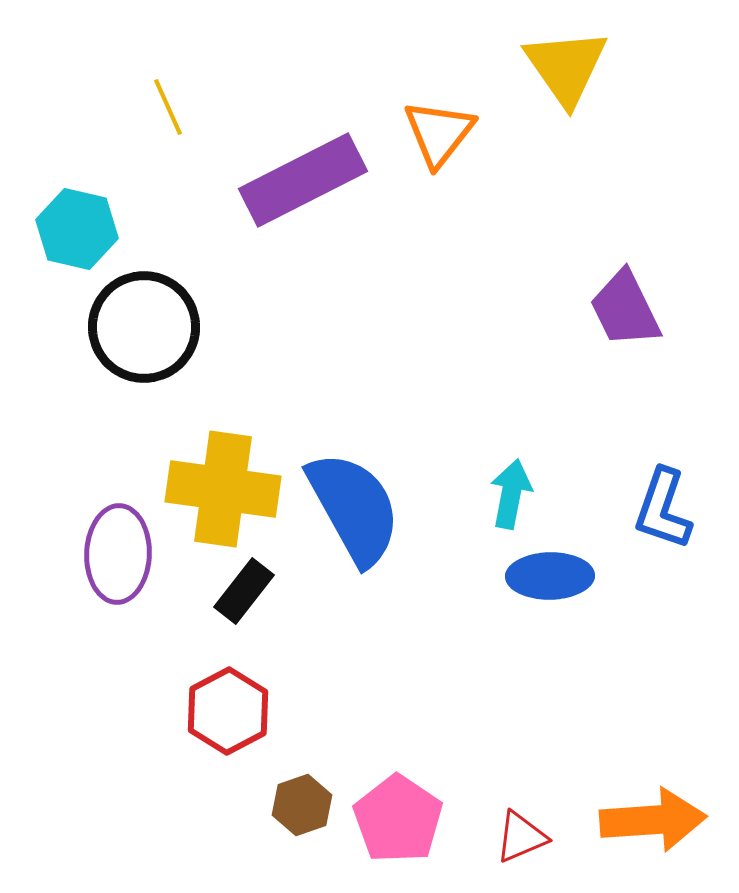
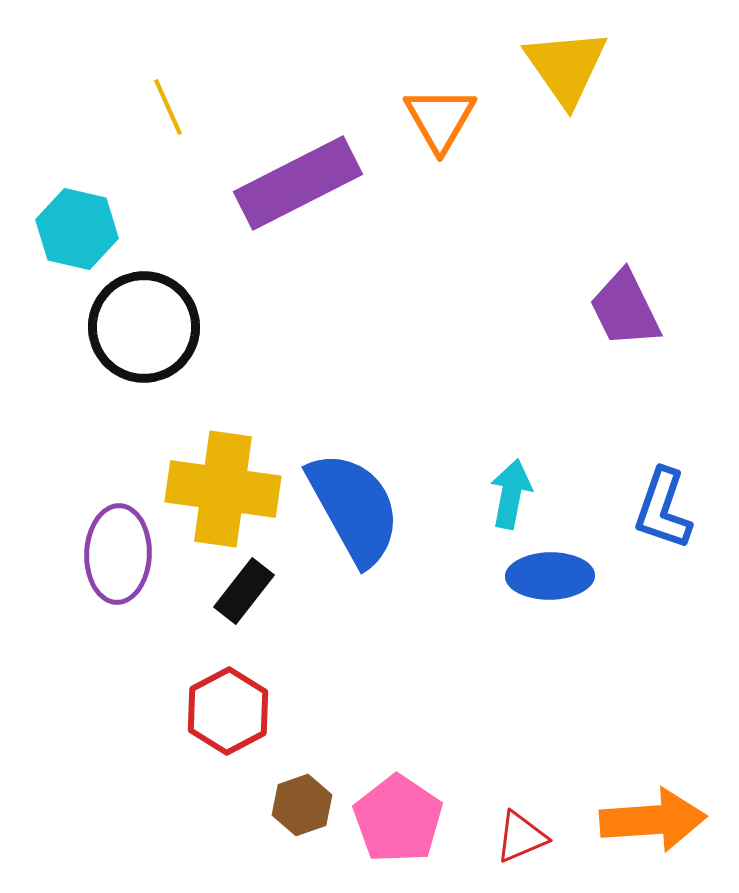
orange triangle: moved 1 px right, 14 px up; rotated 8 degrees counterclockwise
purple rectangle: moved 5 px left, 3 px down
